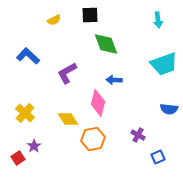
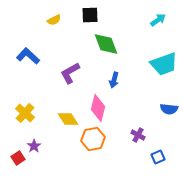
cyan arrow: rotated 119 degrees counterclockwise
purple L-shape: moved 3 px right
blue arrow: rotated 77 degrees counterclockwise
pink diamond: moved 5 px down
